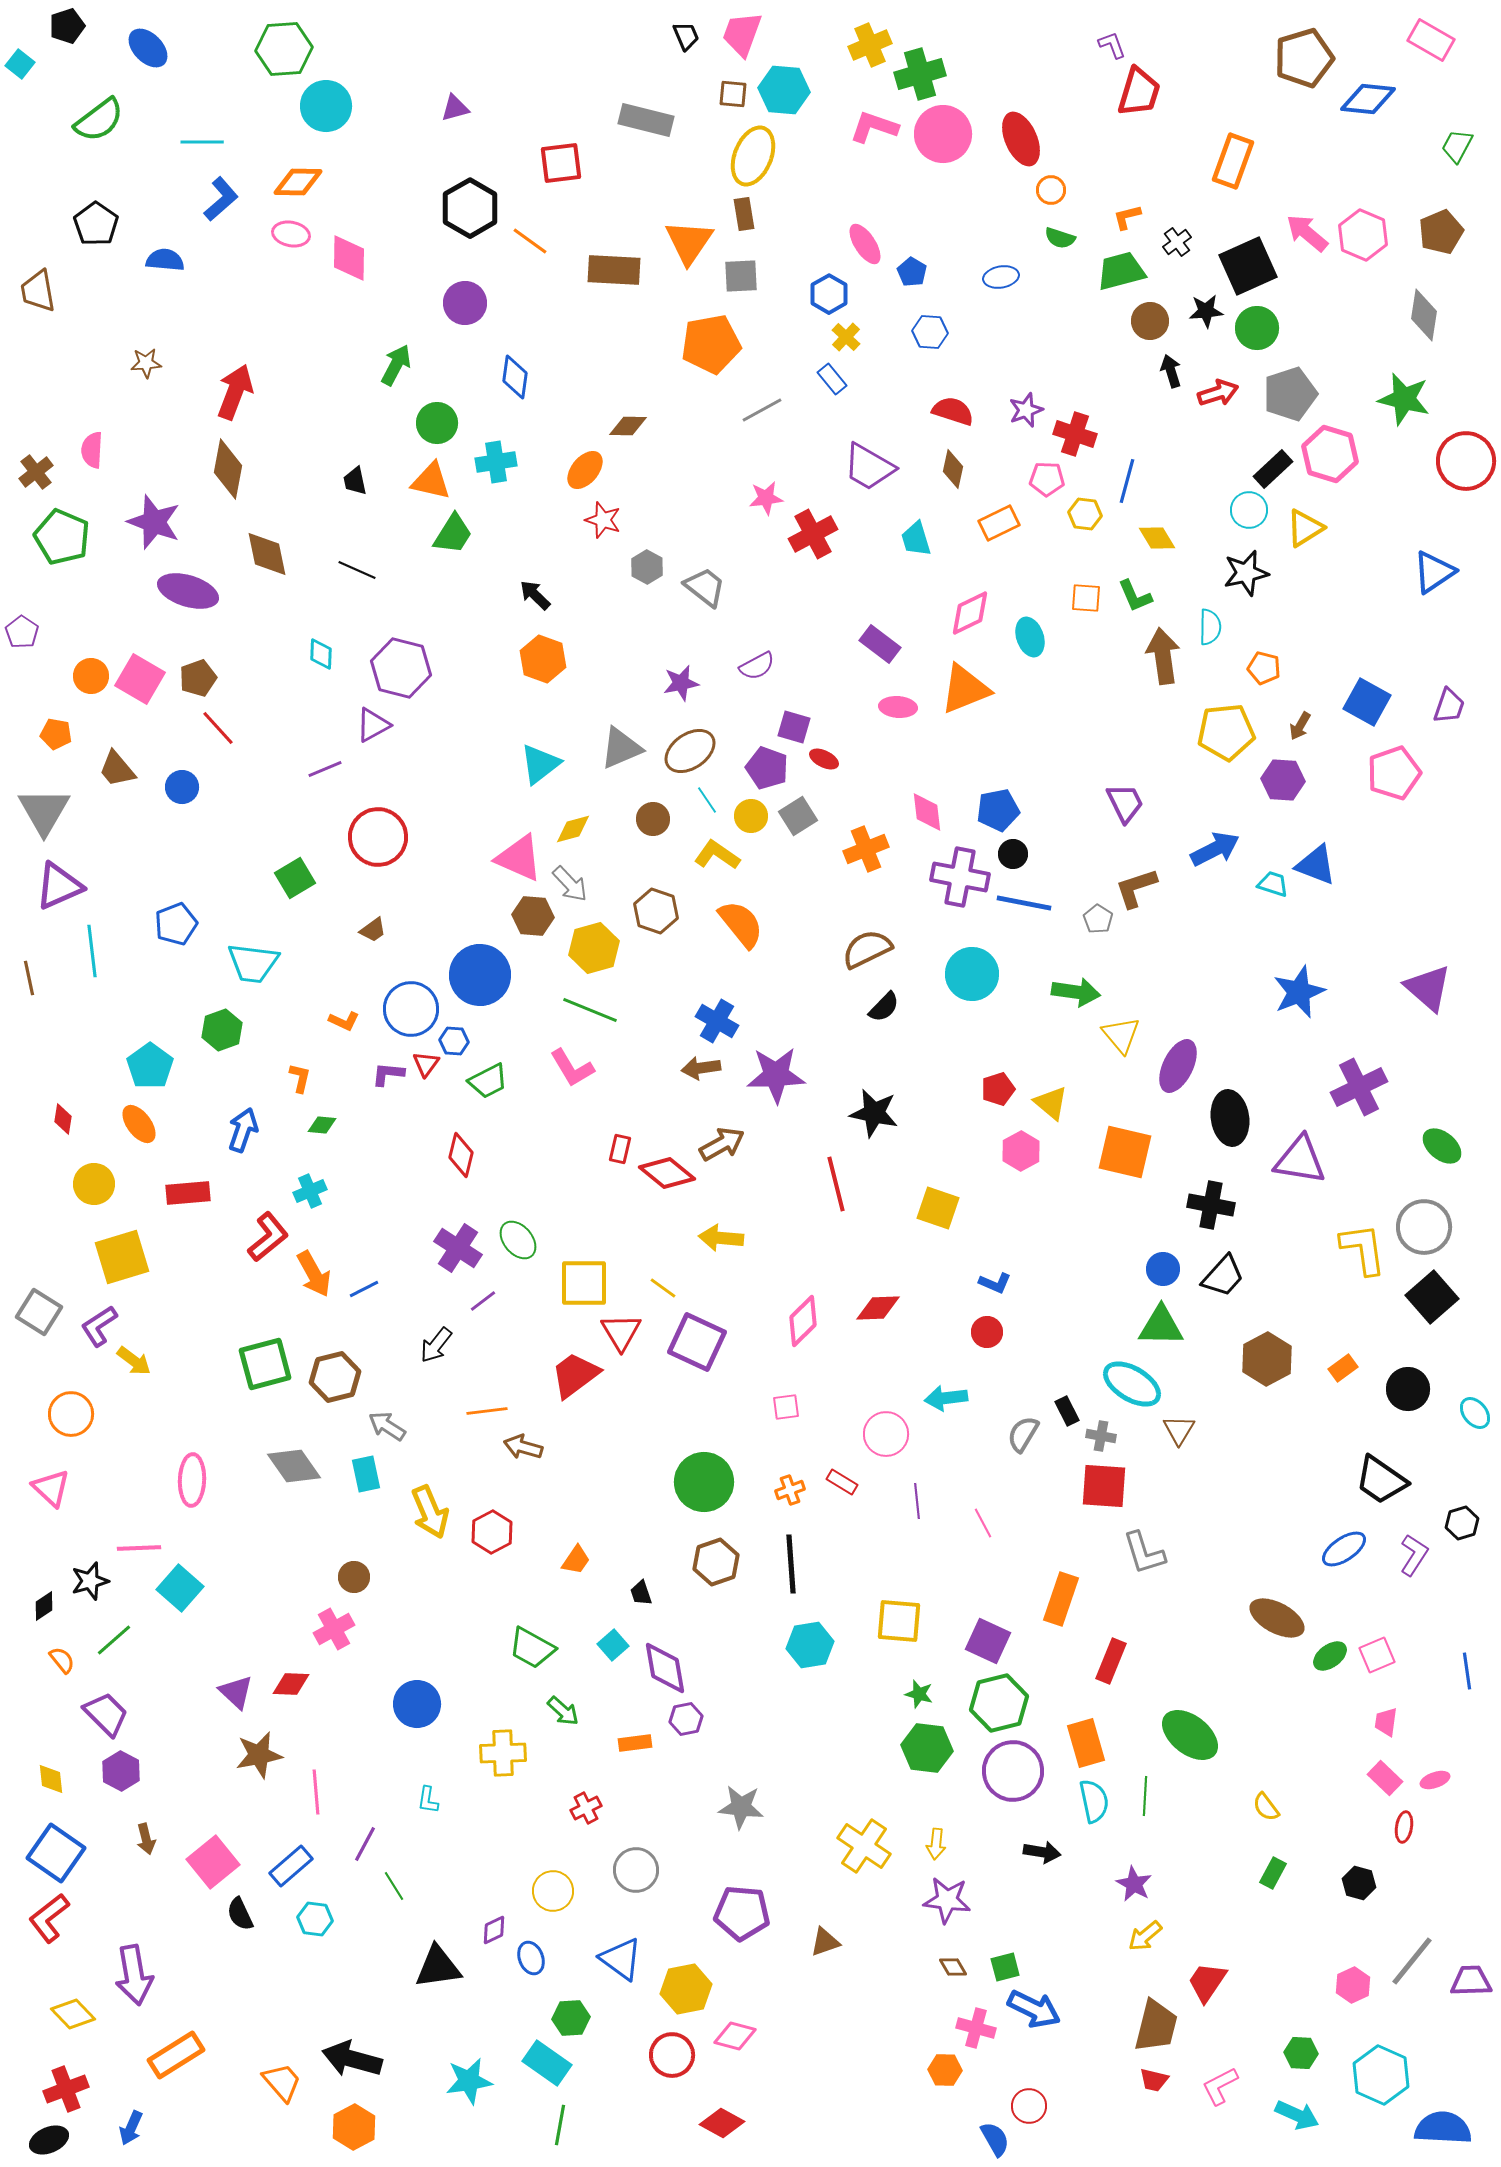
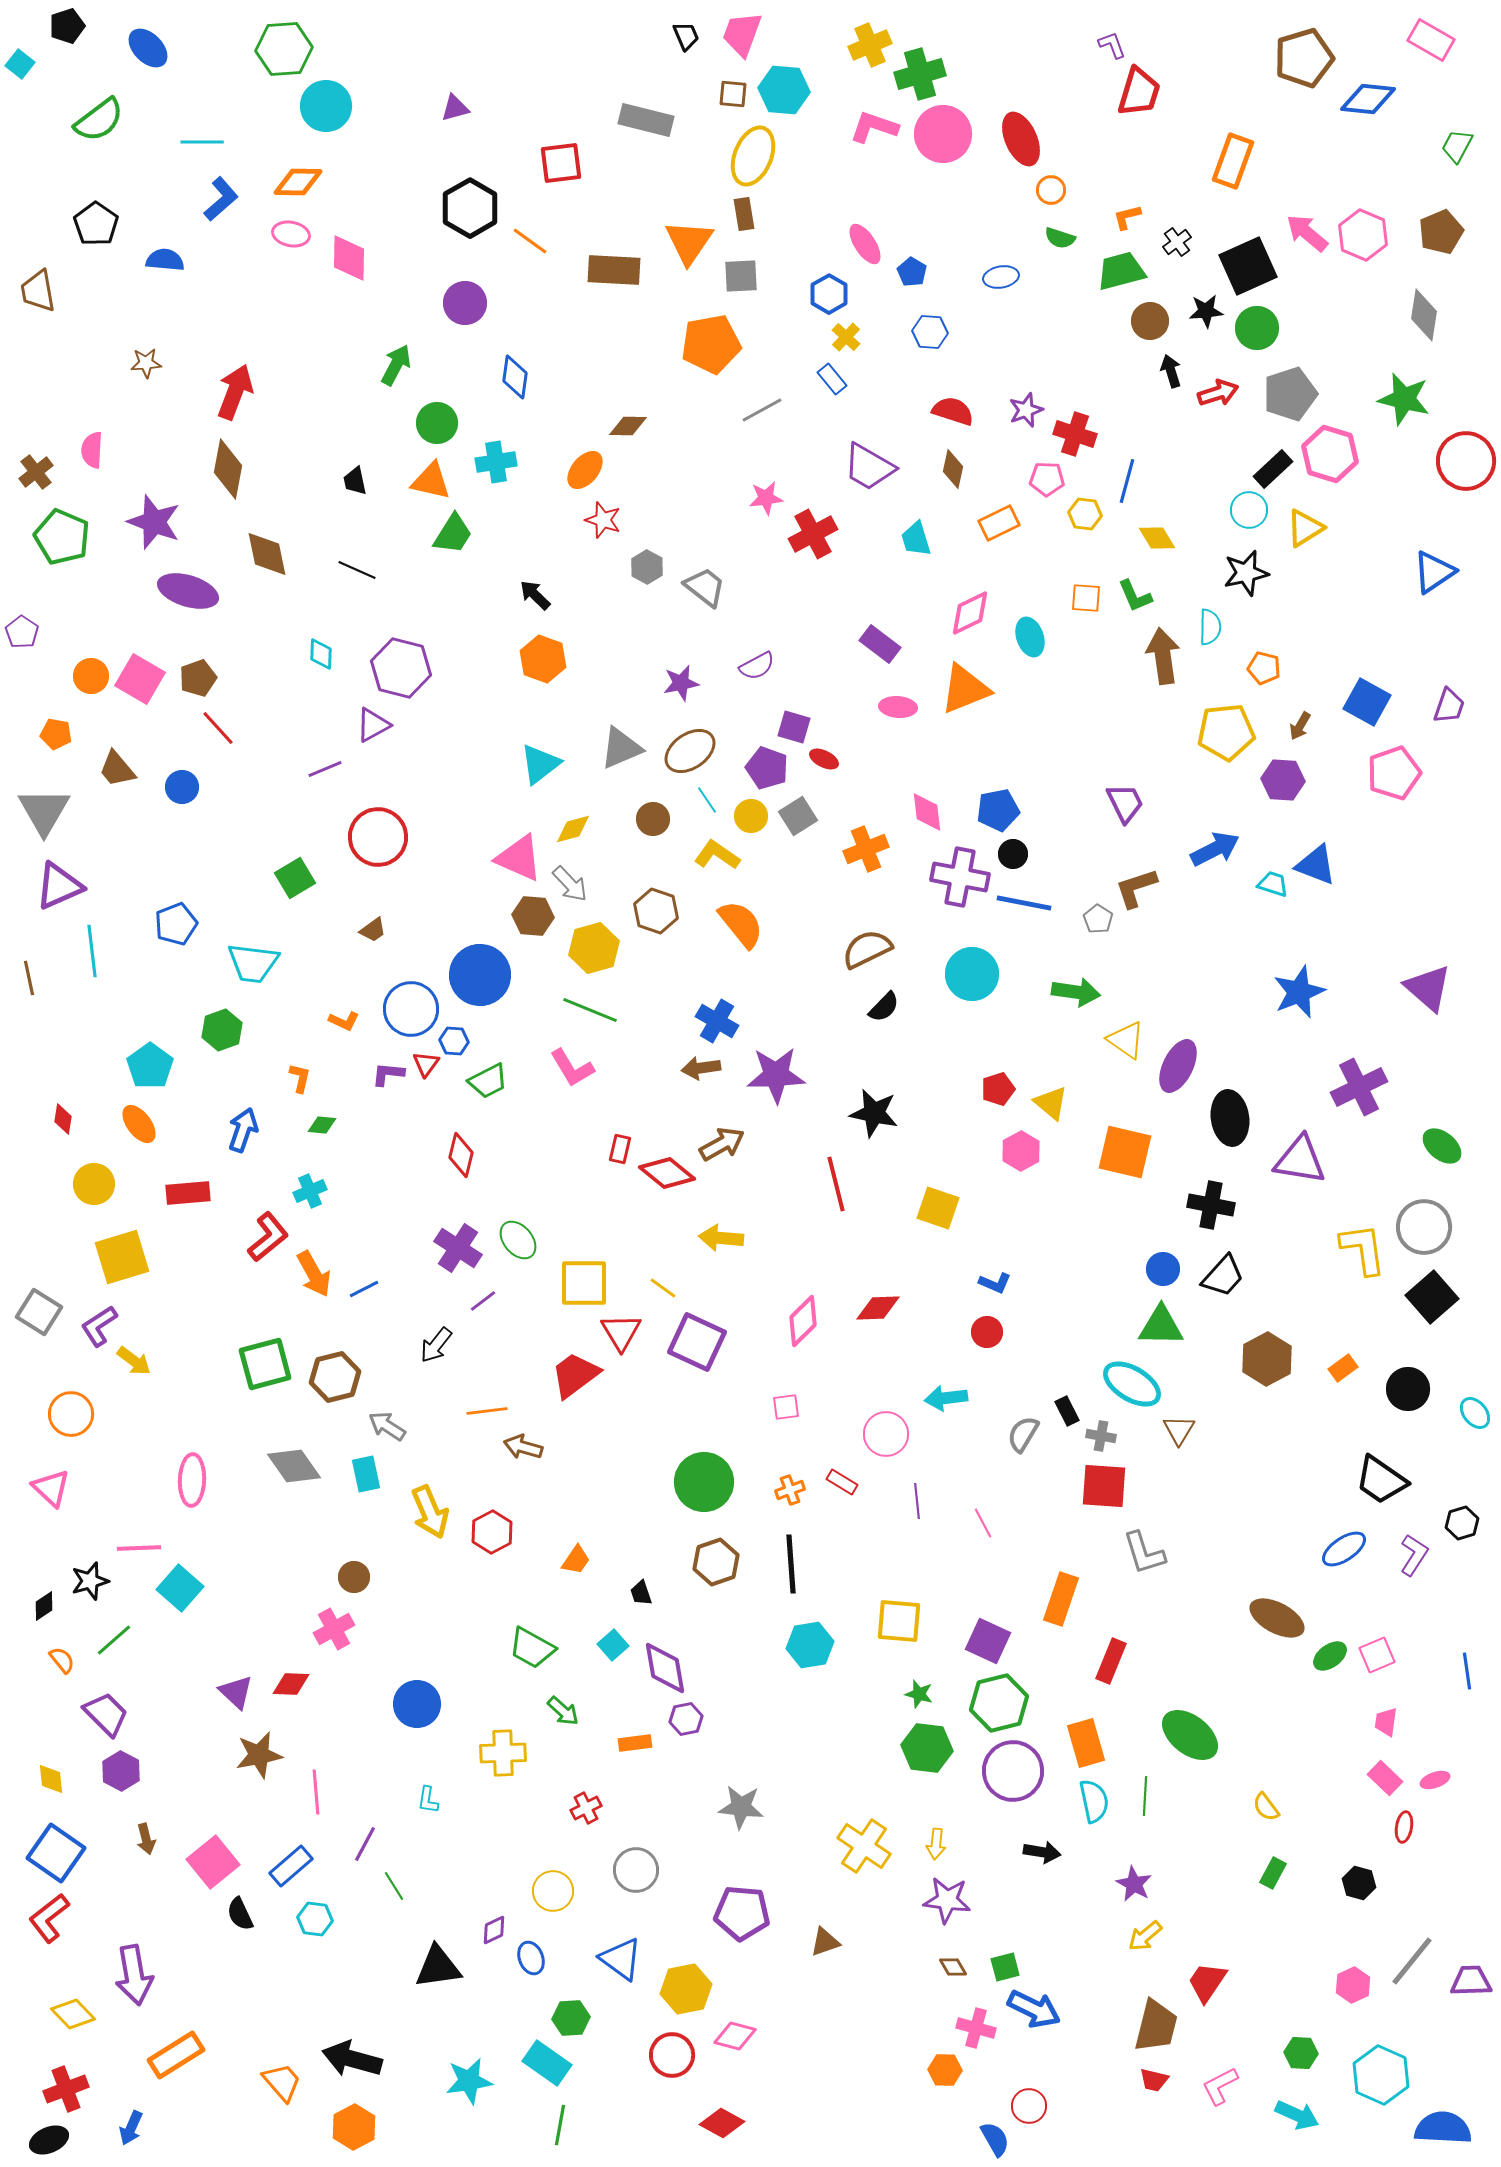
yellow triangle at (1121, 1035): moved 5 px right, 5 px down; rotated 15 degrees counterclockwise
